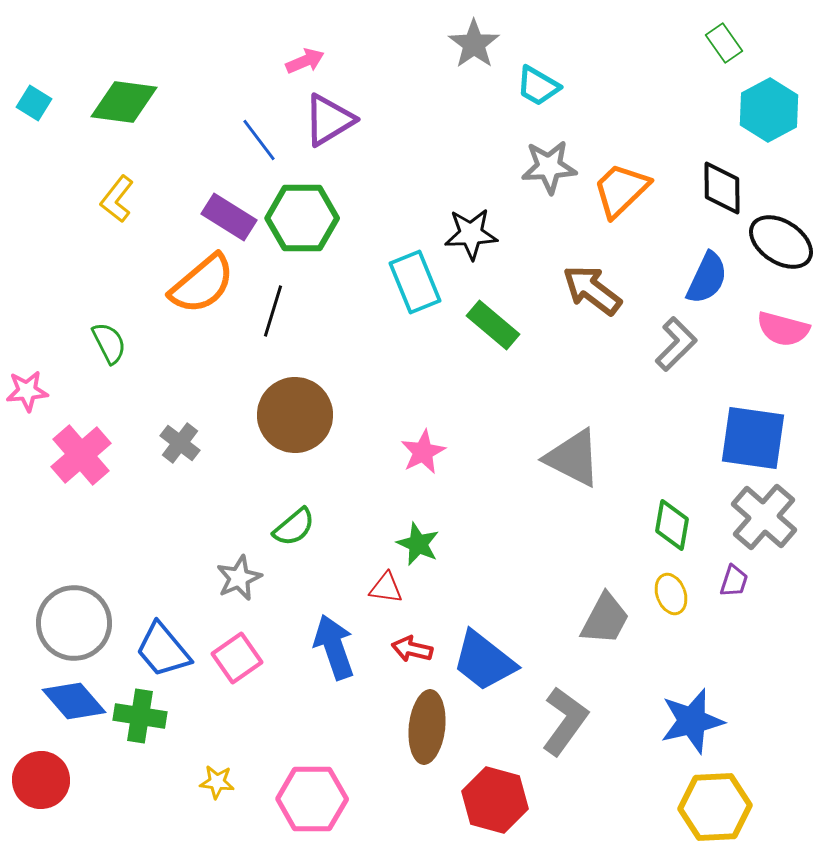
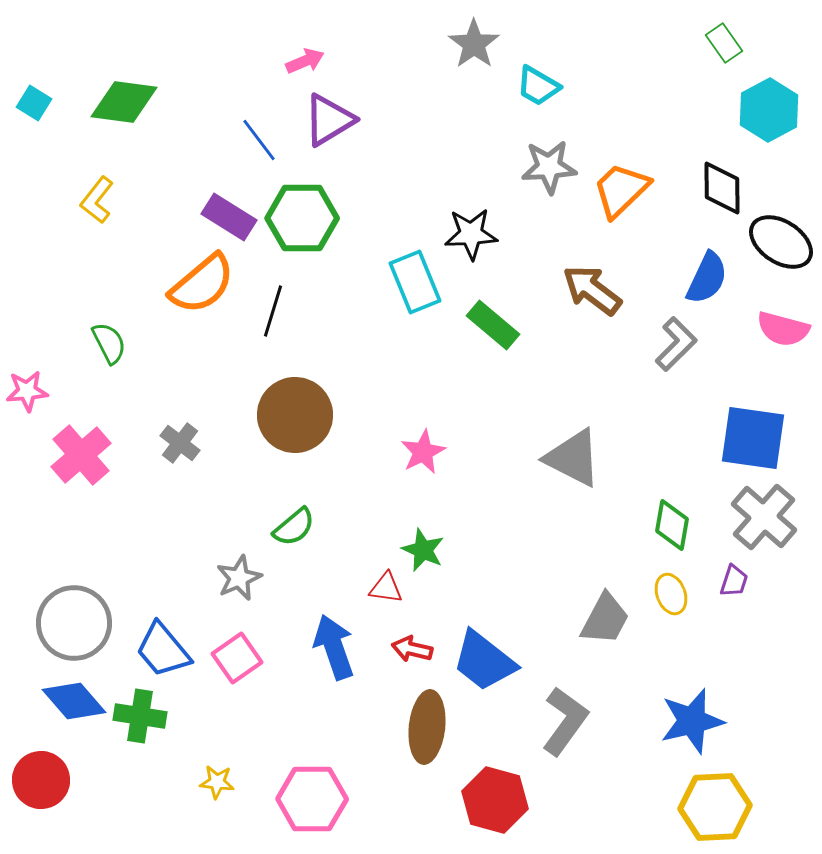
yellow L-shape at (117, 199): moved 20 px left, 1 px down
green star at (418, 544): moved 5 px right, 6 px down
